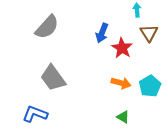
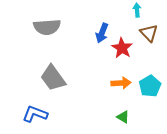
gray semicircle: rotated 44 degrees clockwise
brown triangle: rotated 12 degrees counterclockwise
orange arrow: rotated 18 degrees counterclockwise
